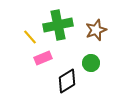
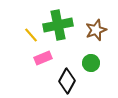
yellow line: moved 1 px right, 2 px up
black diamond: rotated 30 degrees counterclockwise
